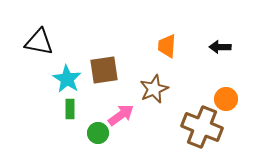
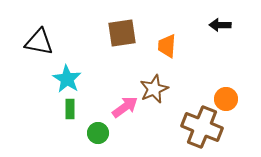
black arrow: moved 22 px up
brown square: moved 18 px right, 37 px up
pink arrow: moved 4 px right, 8 px up
